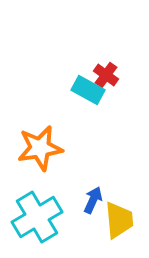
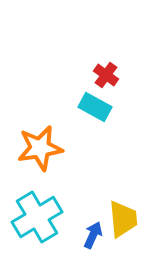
cyan rectangle: moved 7 px right, 17 px down
blue arrow: moved 35 px down
yellow trapezoid: moved 4 px right, 1 px up
